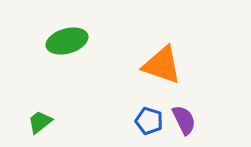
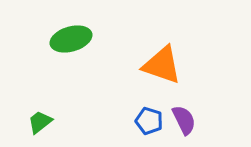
green ellipse: moved 4 px right, 2 px up
